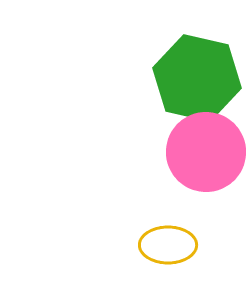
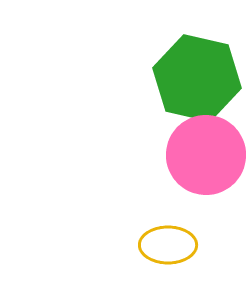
pink circle: moved 3 px down
